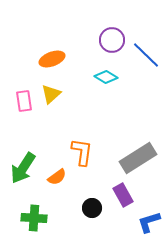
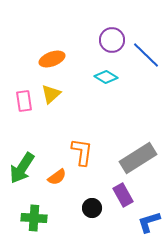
green arrow: moved 1 px left
